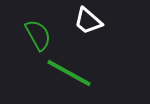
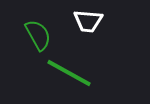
white trapezoid: rotated 36 degrees counterclockwise
